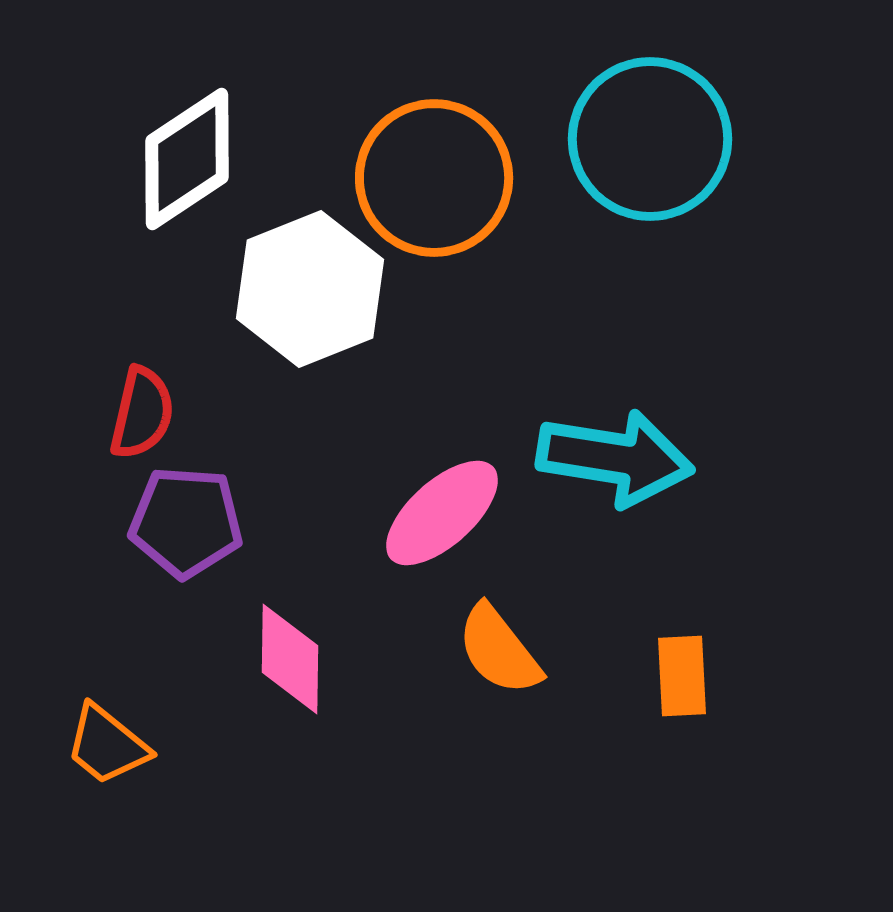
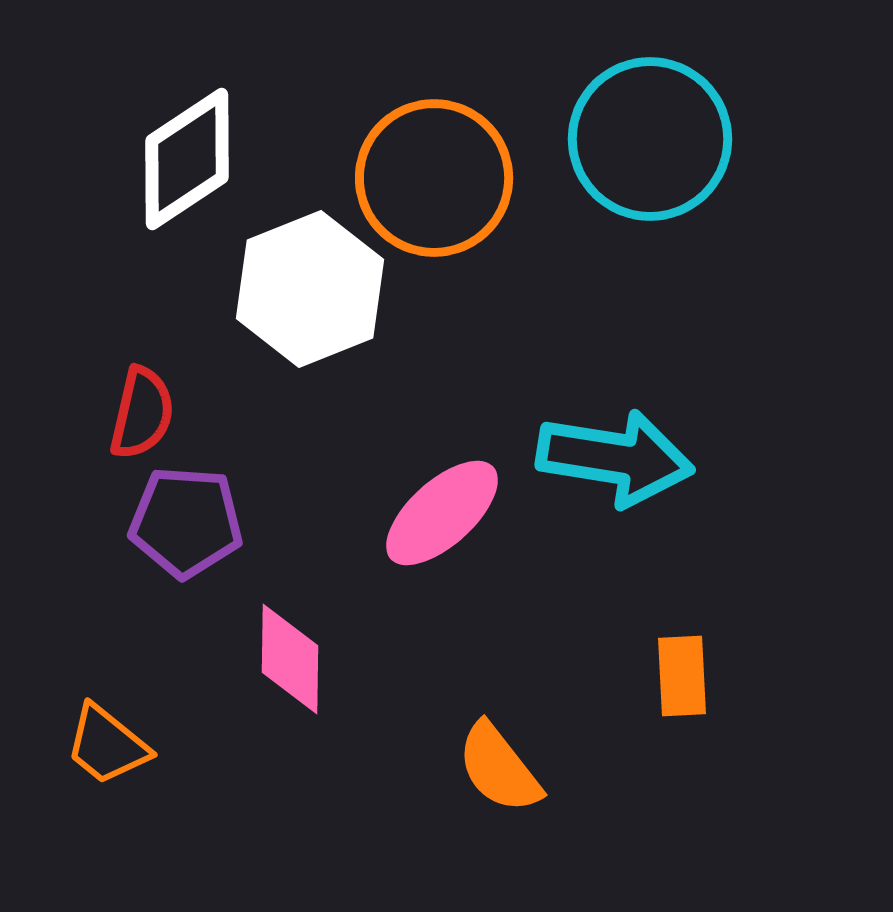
orange semicircle: moved 118 px down
